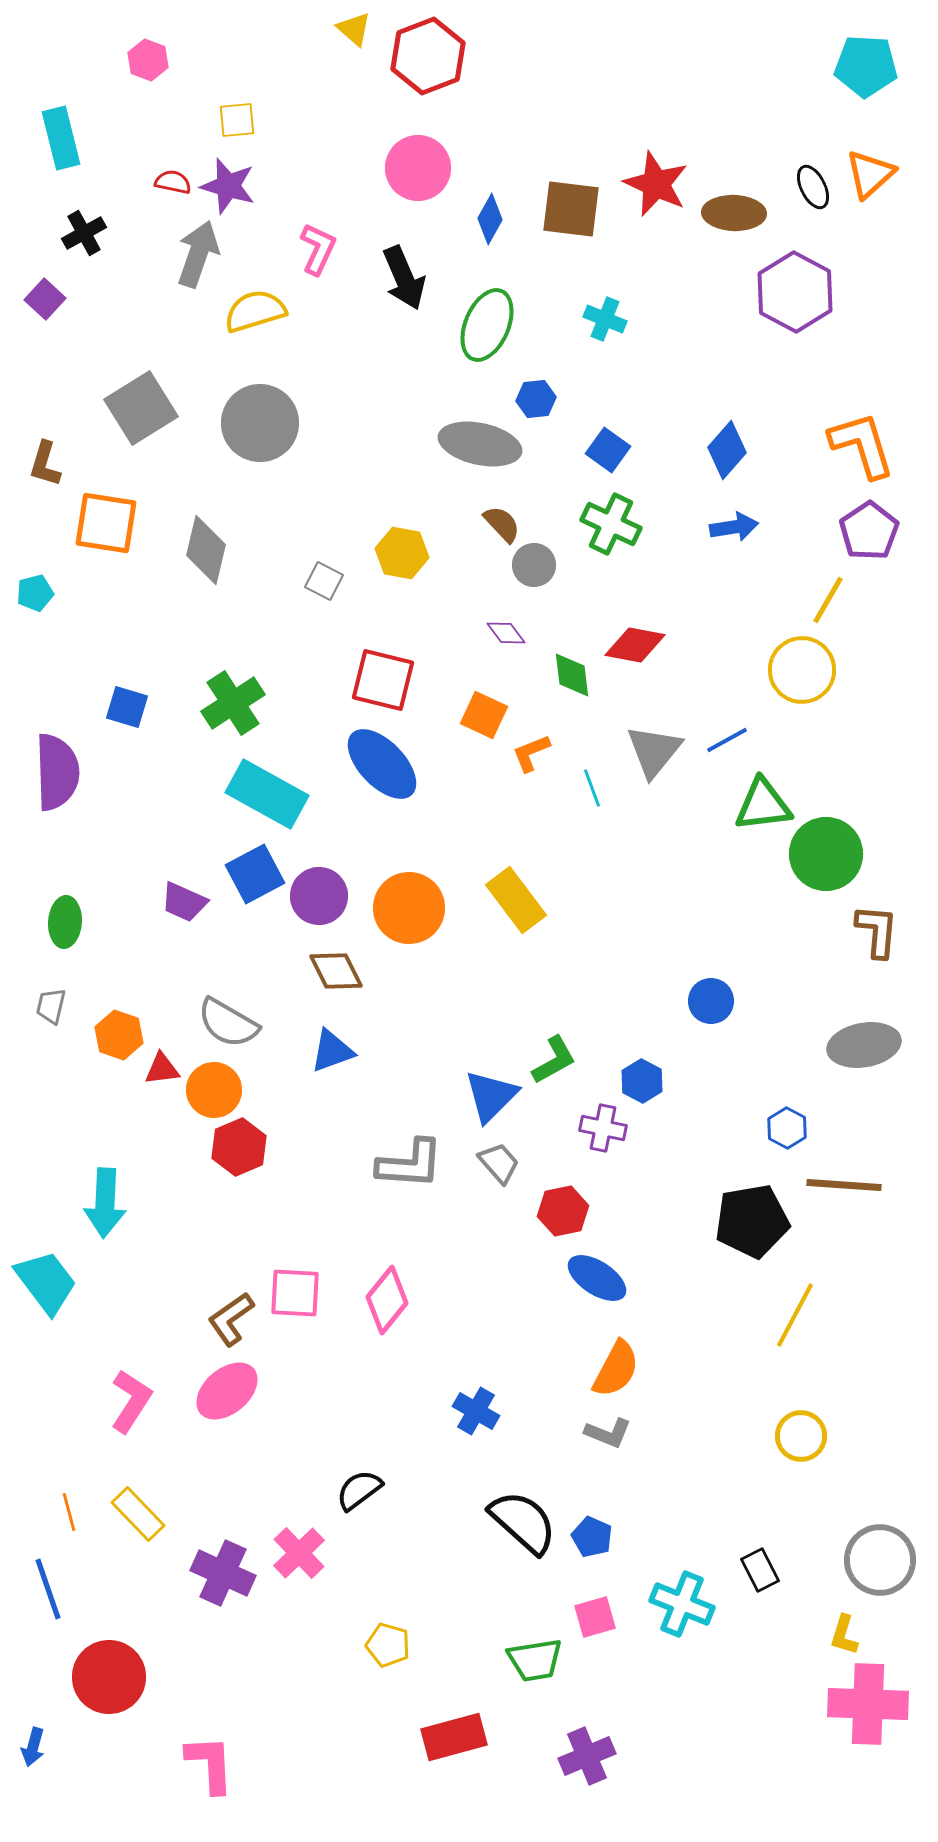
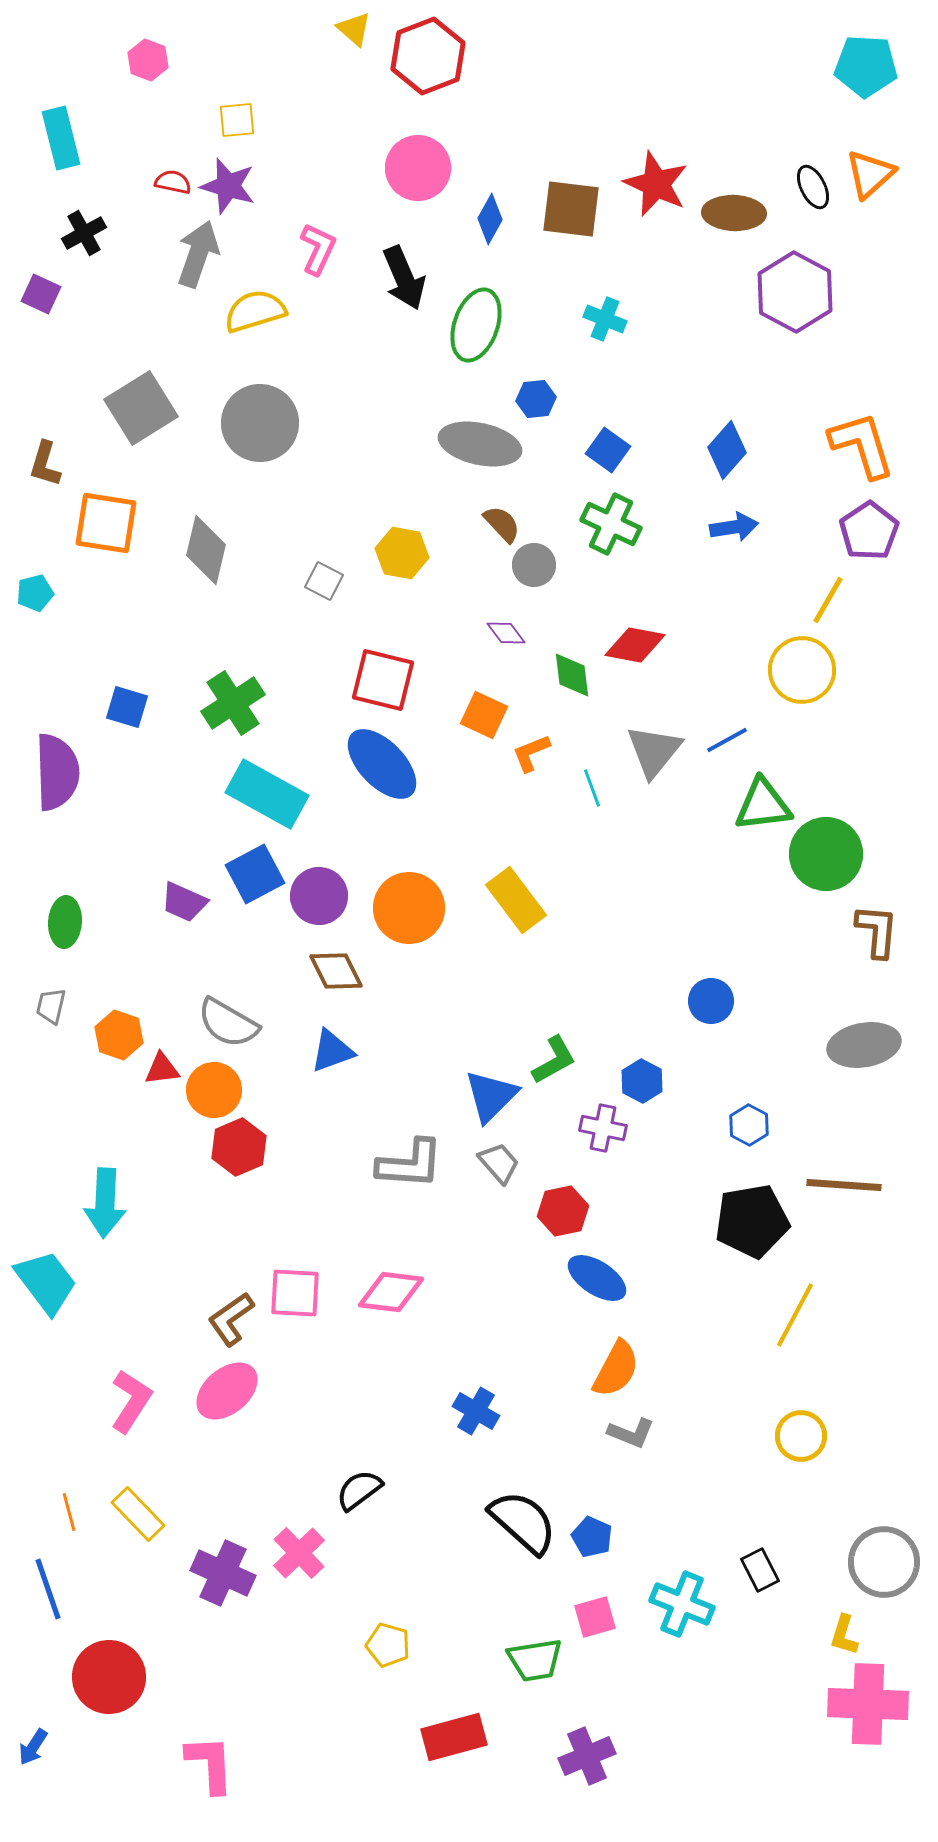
purple square at (45, 299): moved 4 px left, 5 px up; rotated 18 degrees counterclockwise
green ellipse at (487, 325): moved 11 px left; rotated 4 degrees counterclockwise
blue hexagon at (787, 1128): moved 38 px left, 3 px up
pink diamond at (387, 1300): moved 4 px right, 8 px up; rotated 58 degrees clockwise
gray L-shape at (608, 1433): moved 23 px right
gray circle at (880, 1560): moved 4 px right, 2 px down
blue arrow at (33, 1747): rotated 18 degrees clockwise
